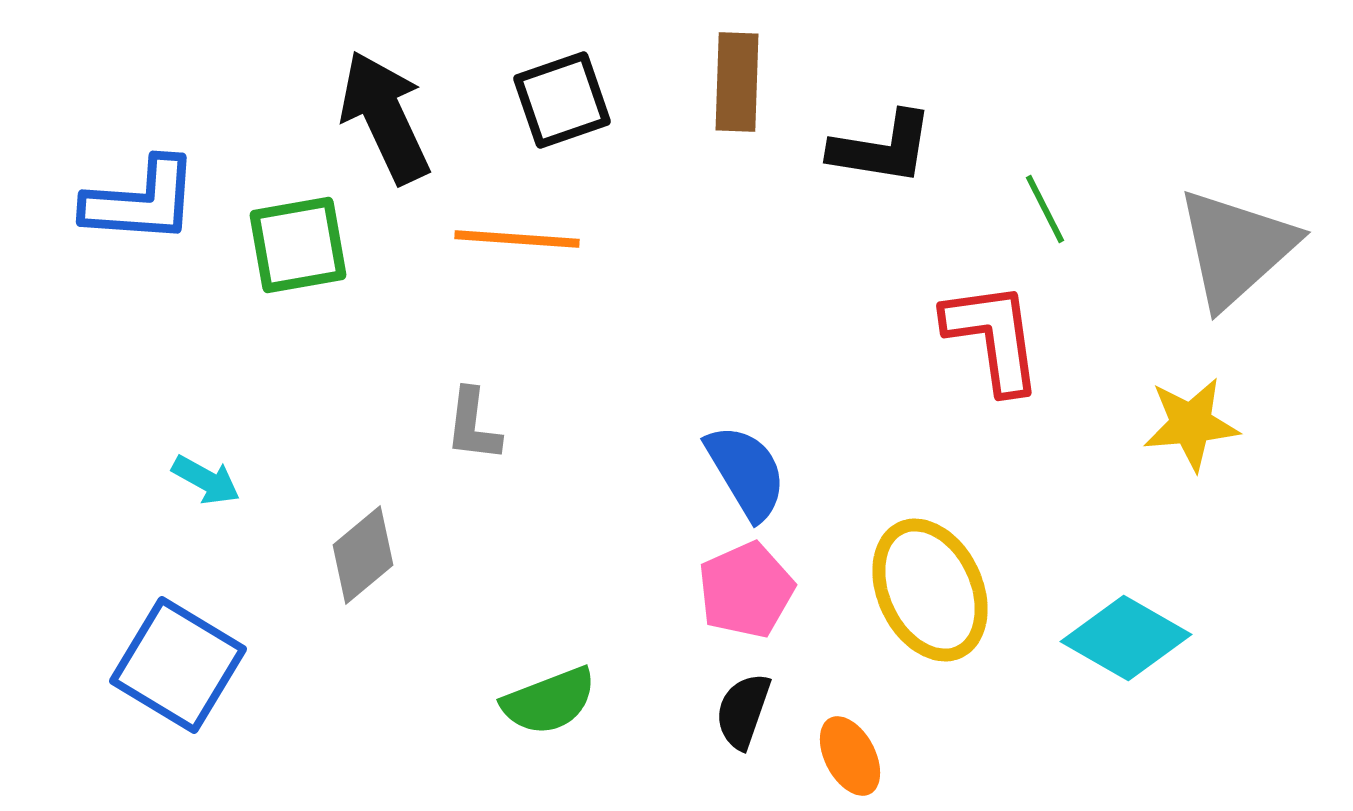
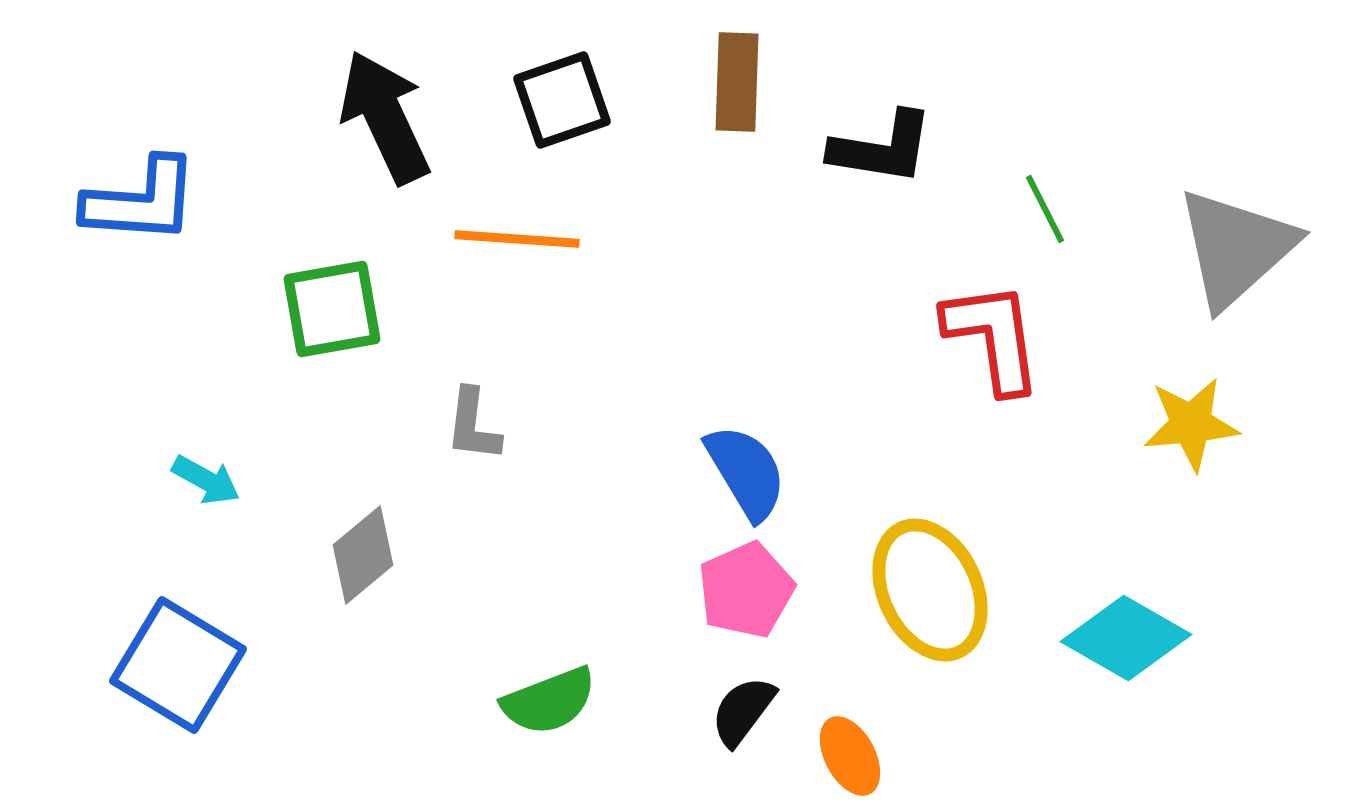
green square: moved 34 px right, 64 px down
black semicircle: rotated 18 degrees clockwise
